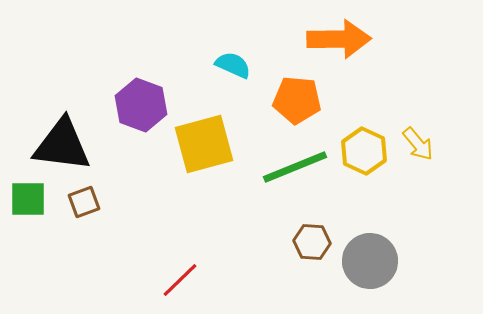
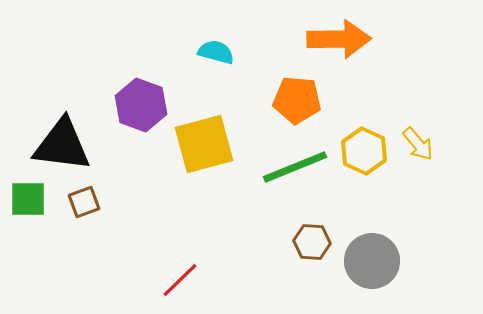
cyan semicircle: moved 17 px left, 13 px up; rotated 9 degrees counterclockwise
gray circle: moved 2 px right
